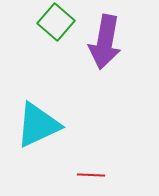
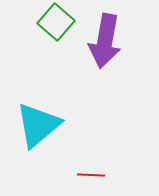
purple arrow: moved 1 px up
cyan triangle: rotated 15 degrees counterclockwise
